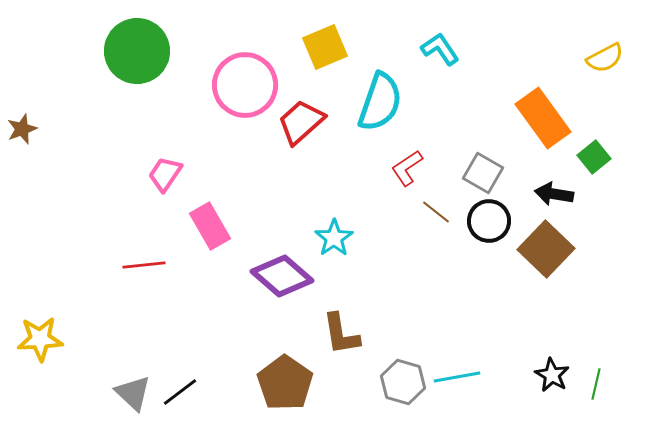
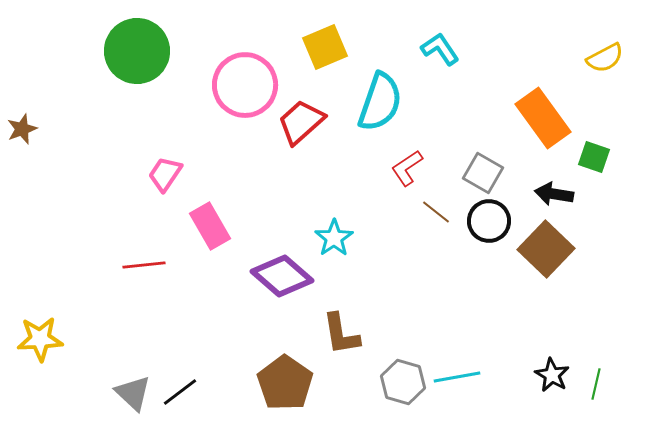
green square: rotated 32 degrees counterclockwise
